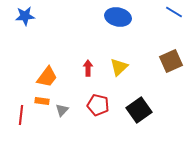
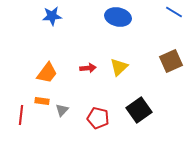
blue star: moved 27 px right
red arrow: rotated 84 degrees clockwise
orange trapezoid: moved 4 px up
red pentagon: moved 13 px down
